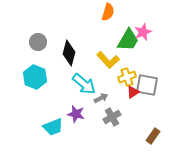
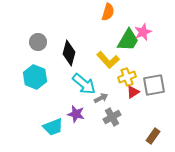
gray square: moved 7 px right; rotated 20 degrees counterclockwise
